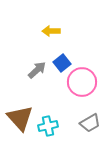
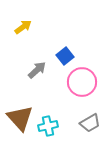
yellow arrow: moved 28 px left, 4 px up; rotated 144 degrees clockwise
blue square: moved 3 px right, 7 px up
